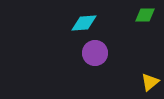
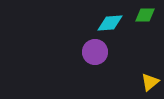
cyan diamond: moved 26 px right
purple circle: moved 1 px up
